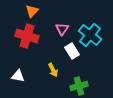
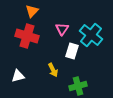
cyan cross: moved 1 px right
white rectangle: rotated 49 degrees clockwise
white triangle: rotated 24 degrees counterclockwise
green cross: moved 1 px left
